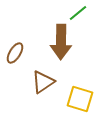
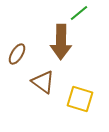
green line: moved 1 px right
brown ellipse: moved 2 px right, 1 px down
brown triangle: rotated 50 degrees counterclockwise
